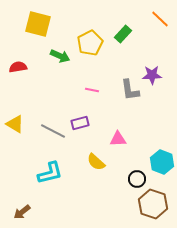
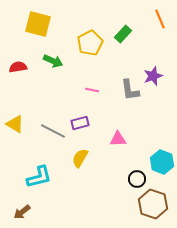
orange line: rotated 24 degrees clockwise
green arrow: moved 7 px left, 5 px down
purple star: moved 1 px right, 1 px down; rotated 18 degrees counterclockwise
yellow semicircle: moved 16 px left, 4 px up; rotated 78 degrees clockwise
cyan L-shape: moved 11 px left, 4 px down
